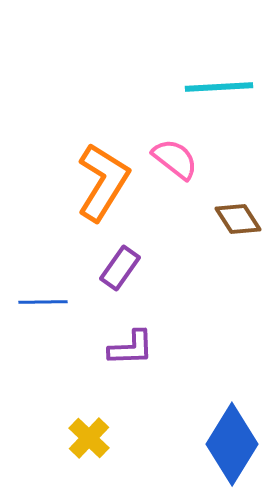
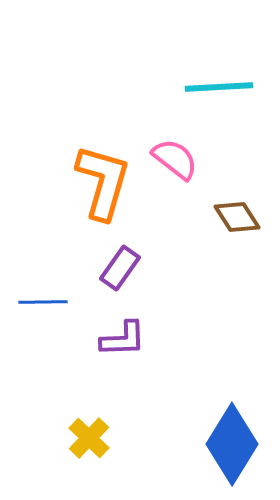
orange L-shape: rotated 16 degrees counterclockwise
brown diamond: moved 1 px left, 2 px up
purple L-shape: moved 8 px left, 9 px up
